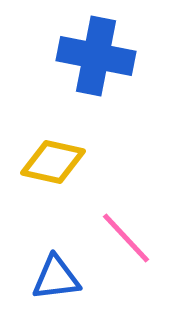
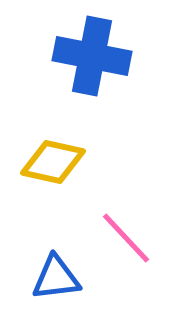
blue cross: moved 4 px left
